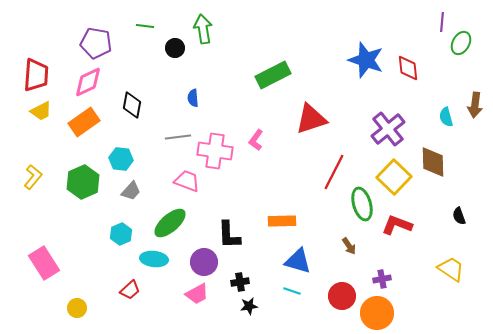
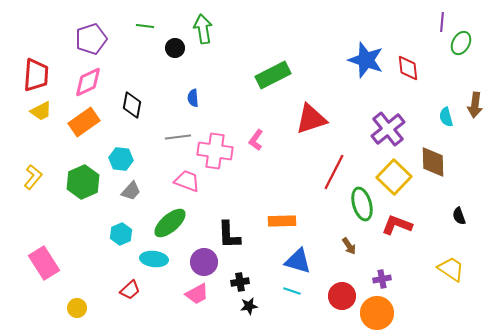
purple pentagon at (96, 43): moved 5 px left, 4 px up; rotated 28 degrees counterclockwise
